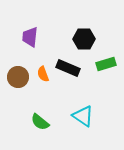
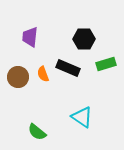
cyan triangle: moved 1 px left, 1 px down
green semicircle: moved 3 px left, 10 px down
